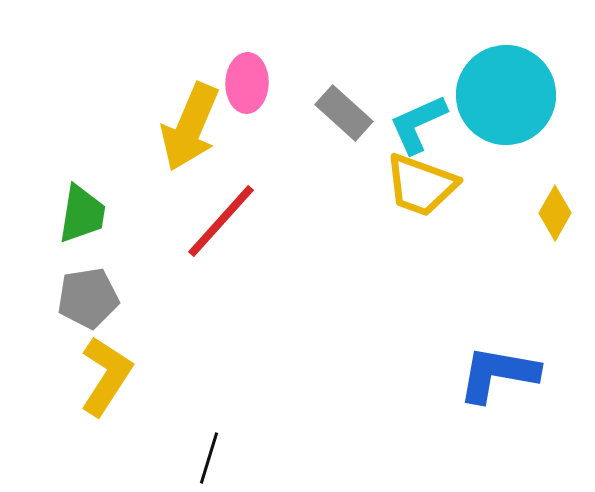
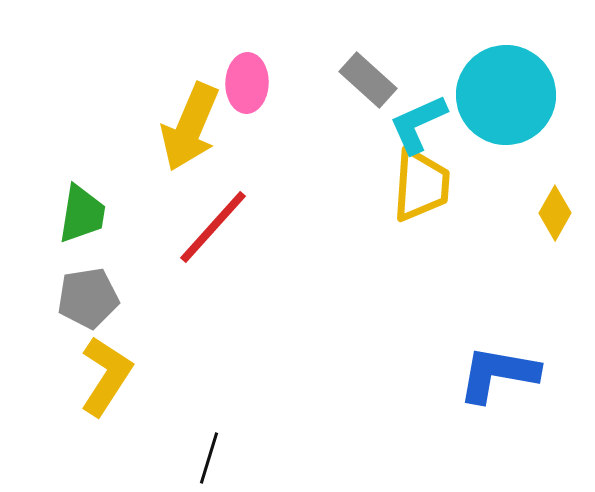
gray rectangle: moved 24 px right, 33 px up
yellow trapezoid: rotated 106 degrees counterclockwise
red line: moved 8 px left, 6 px down
